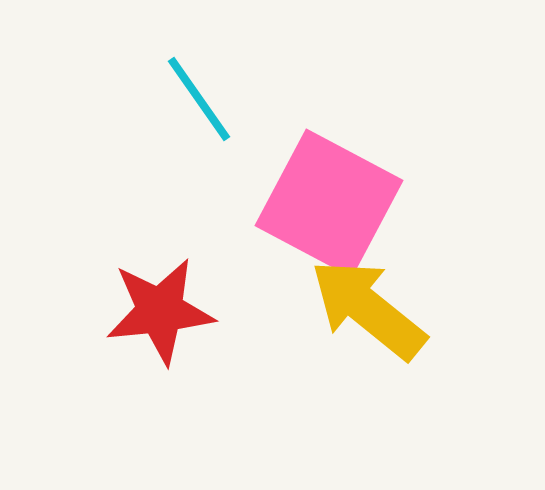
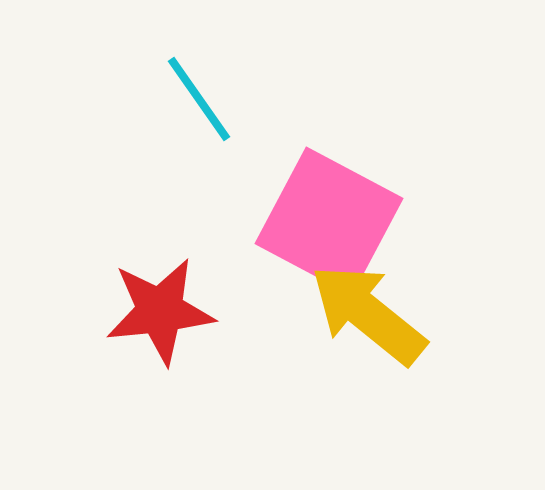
pink square: moved 18 px down
yellow arrow: moved 5 px down
